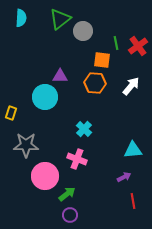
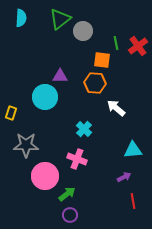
white arrow: moved 15 px left, 22 px down; rotated 90 degrees counterclockwise
